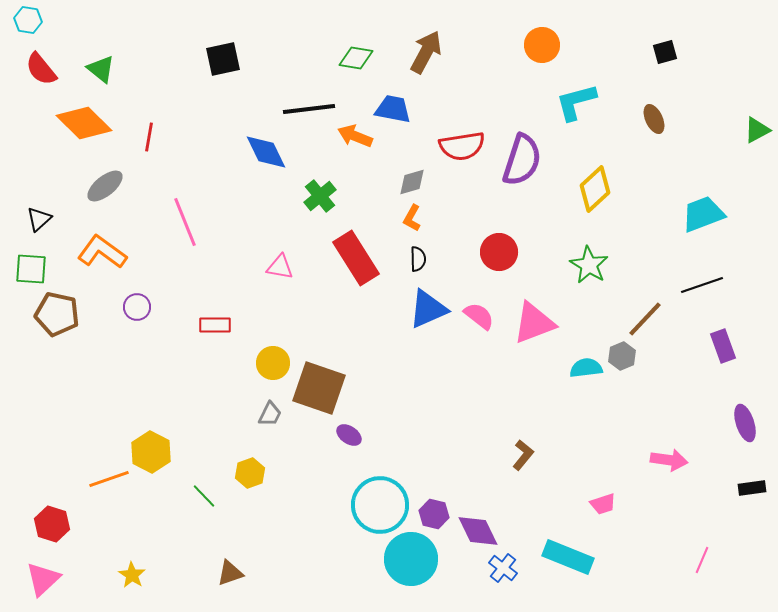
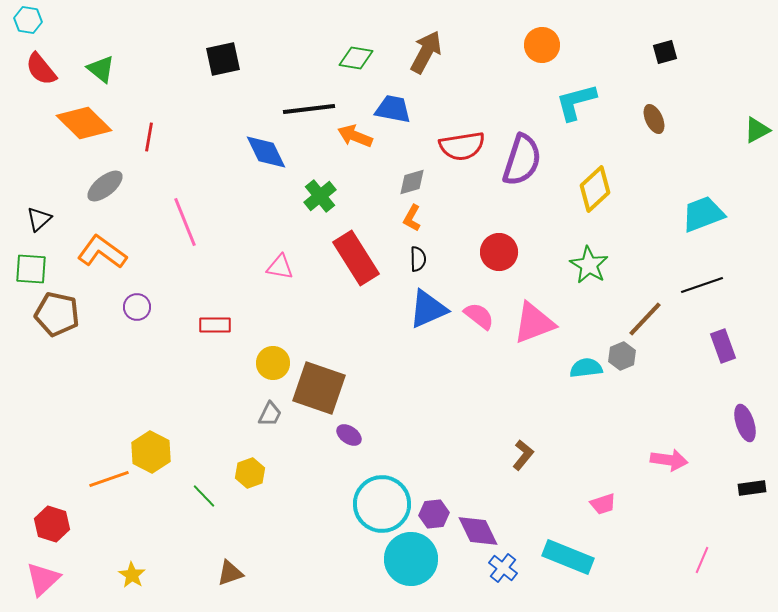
cyan circle at (380, 505): moved 2 px right, 1 px up
purple hexagon at (434, 514): rotated 20 degrees counterclockwise
